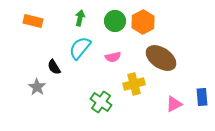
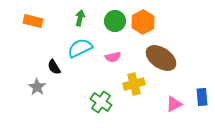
cyan semicircle: rotated 25 degrees clockwise
